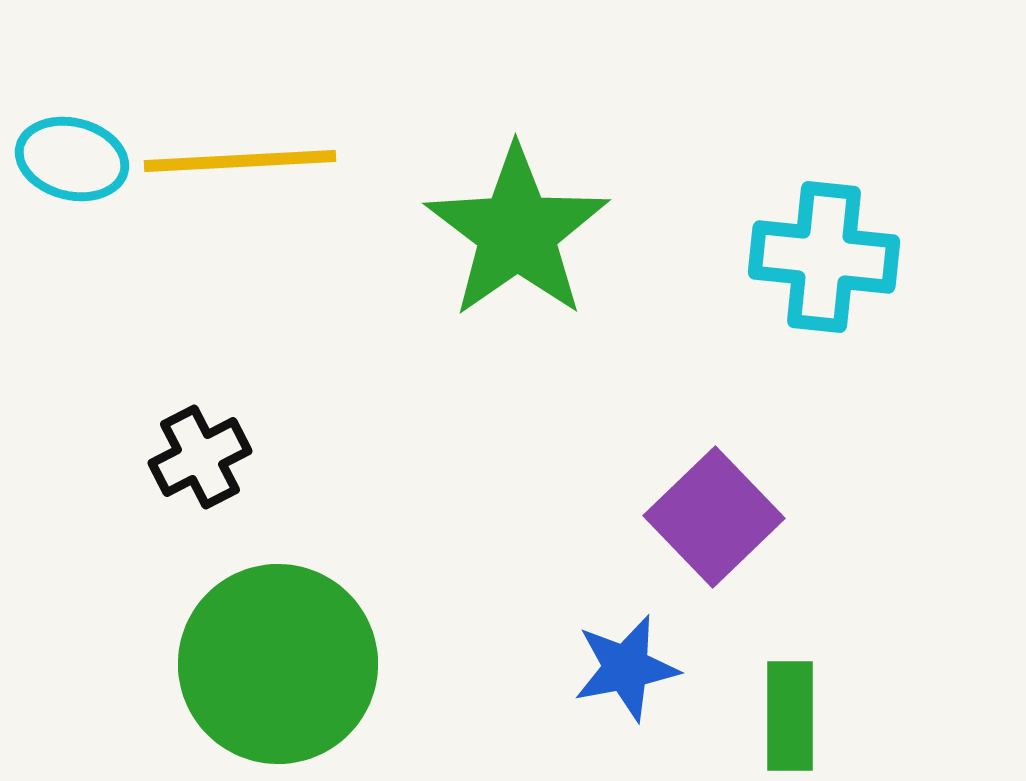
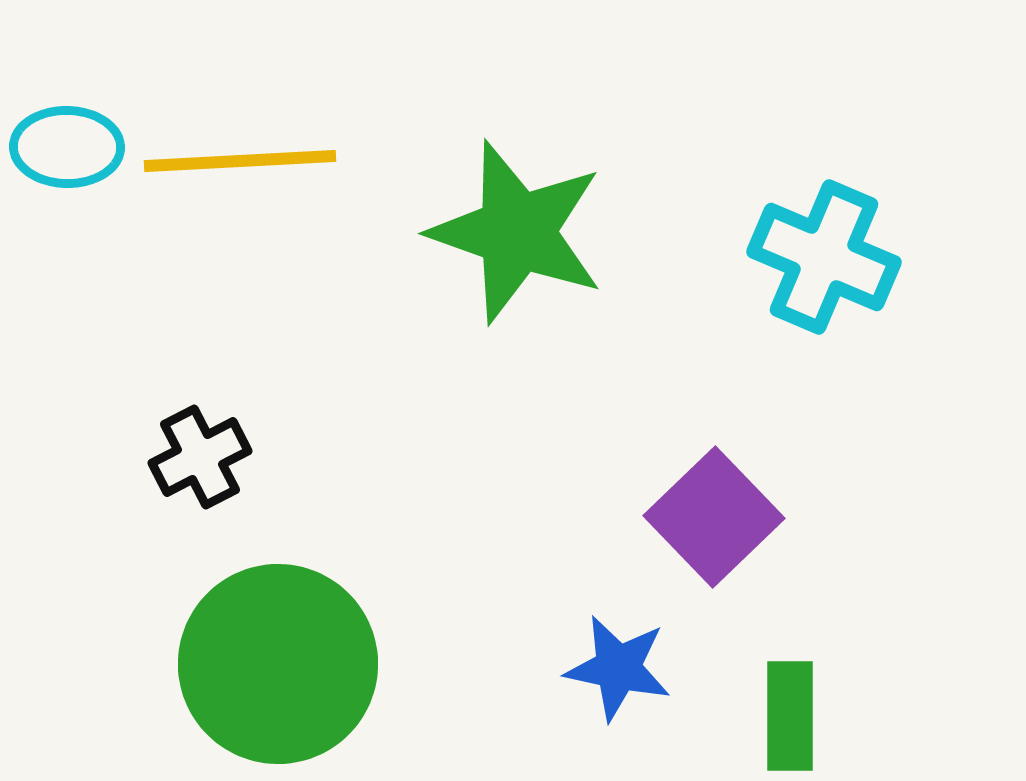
cyan ellipse: moved 5 px left, 12 px up; rotated 13 degrees counterclockwise
green star: rotated 18 degrees counterclockwise
cyan cross: rotated 17 degrees clockwise
blue star: moved 8 px left; rotated 23 degrees clockwise
